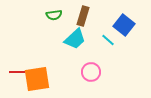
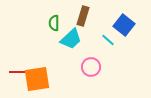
green semicircle: moved 8 px down; rotated 98 degrees clockwise
cyan trapezoid: moved 4 px left
pink circle: moved 5 px up
